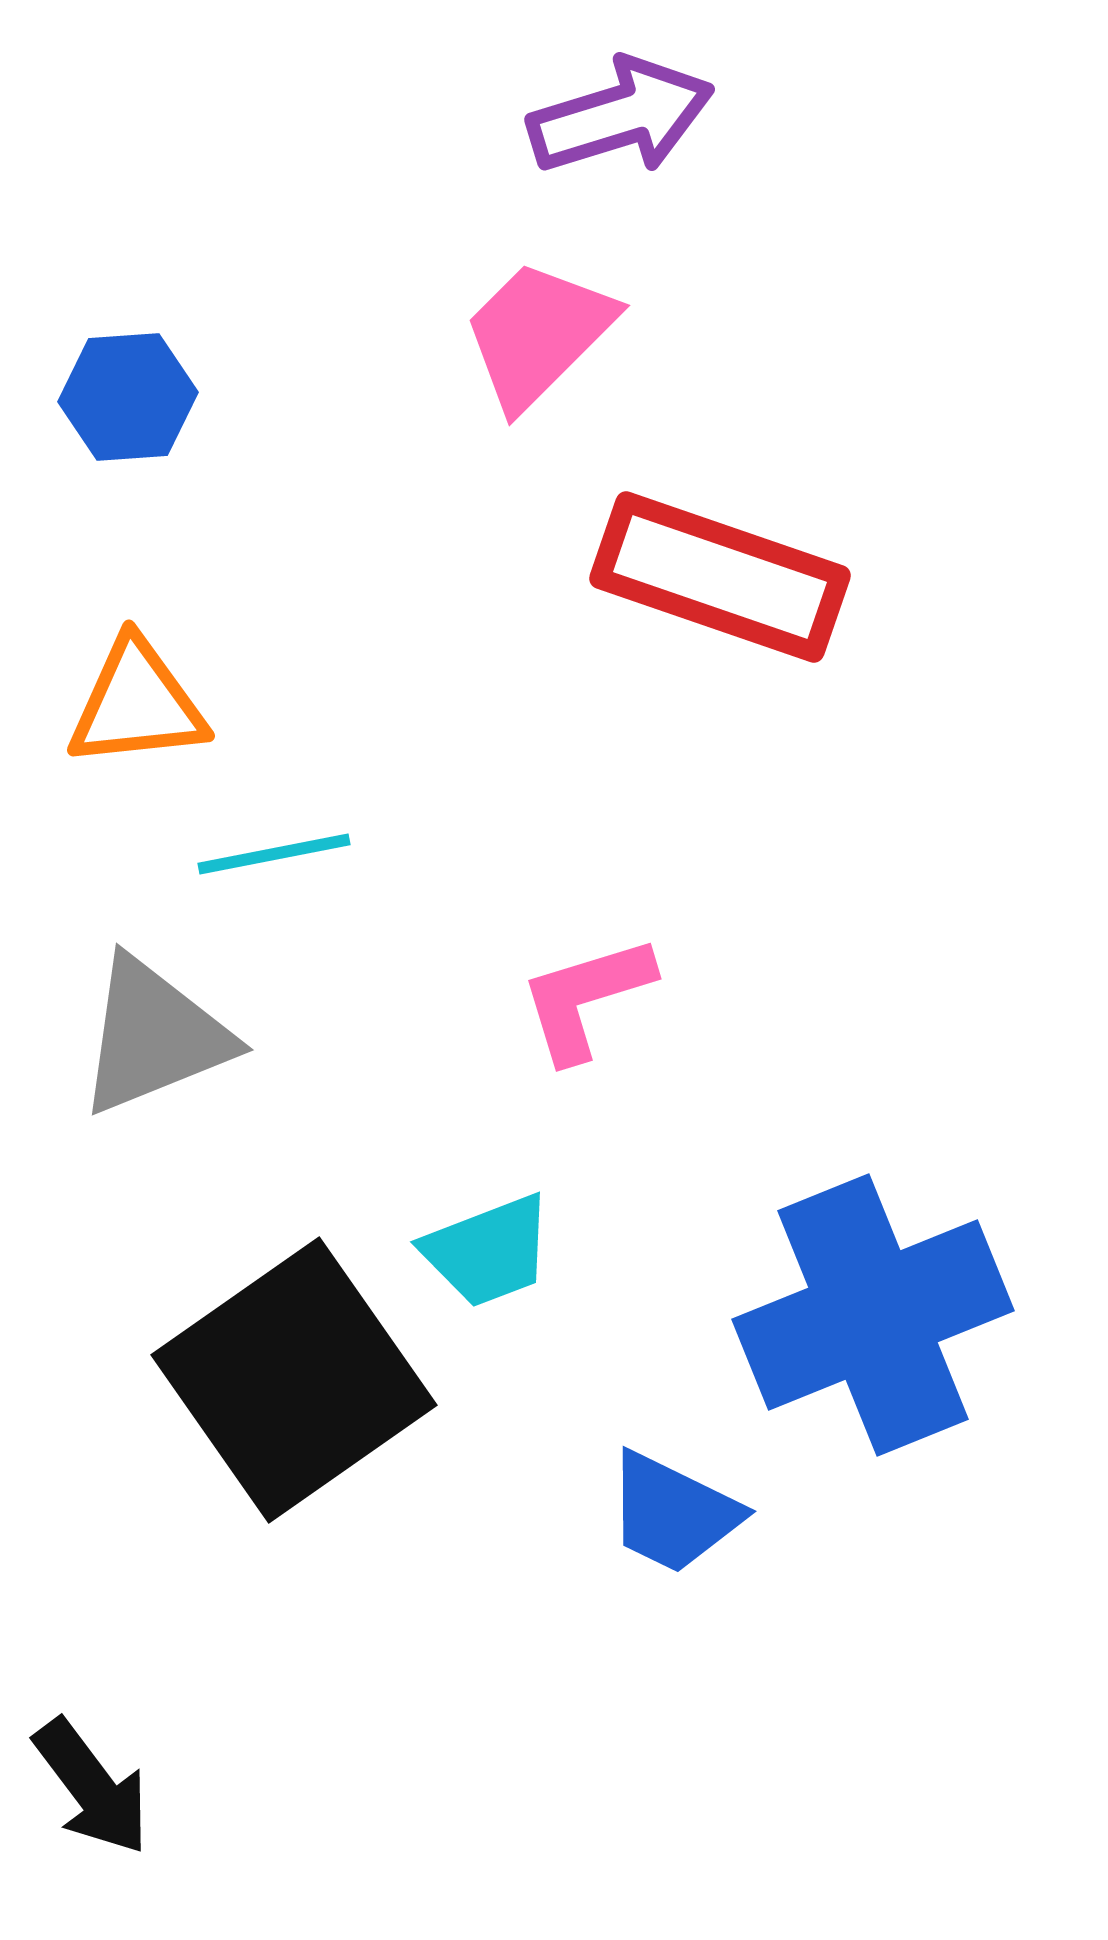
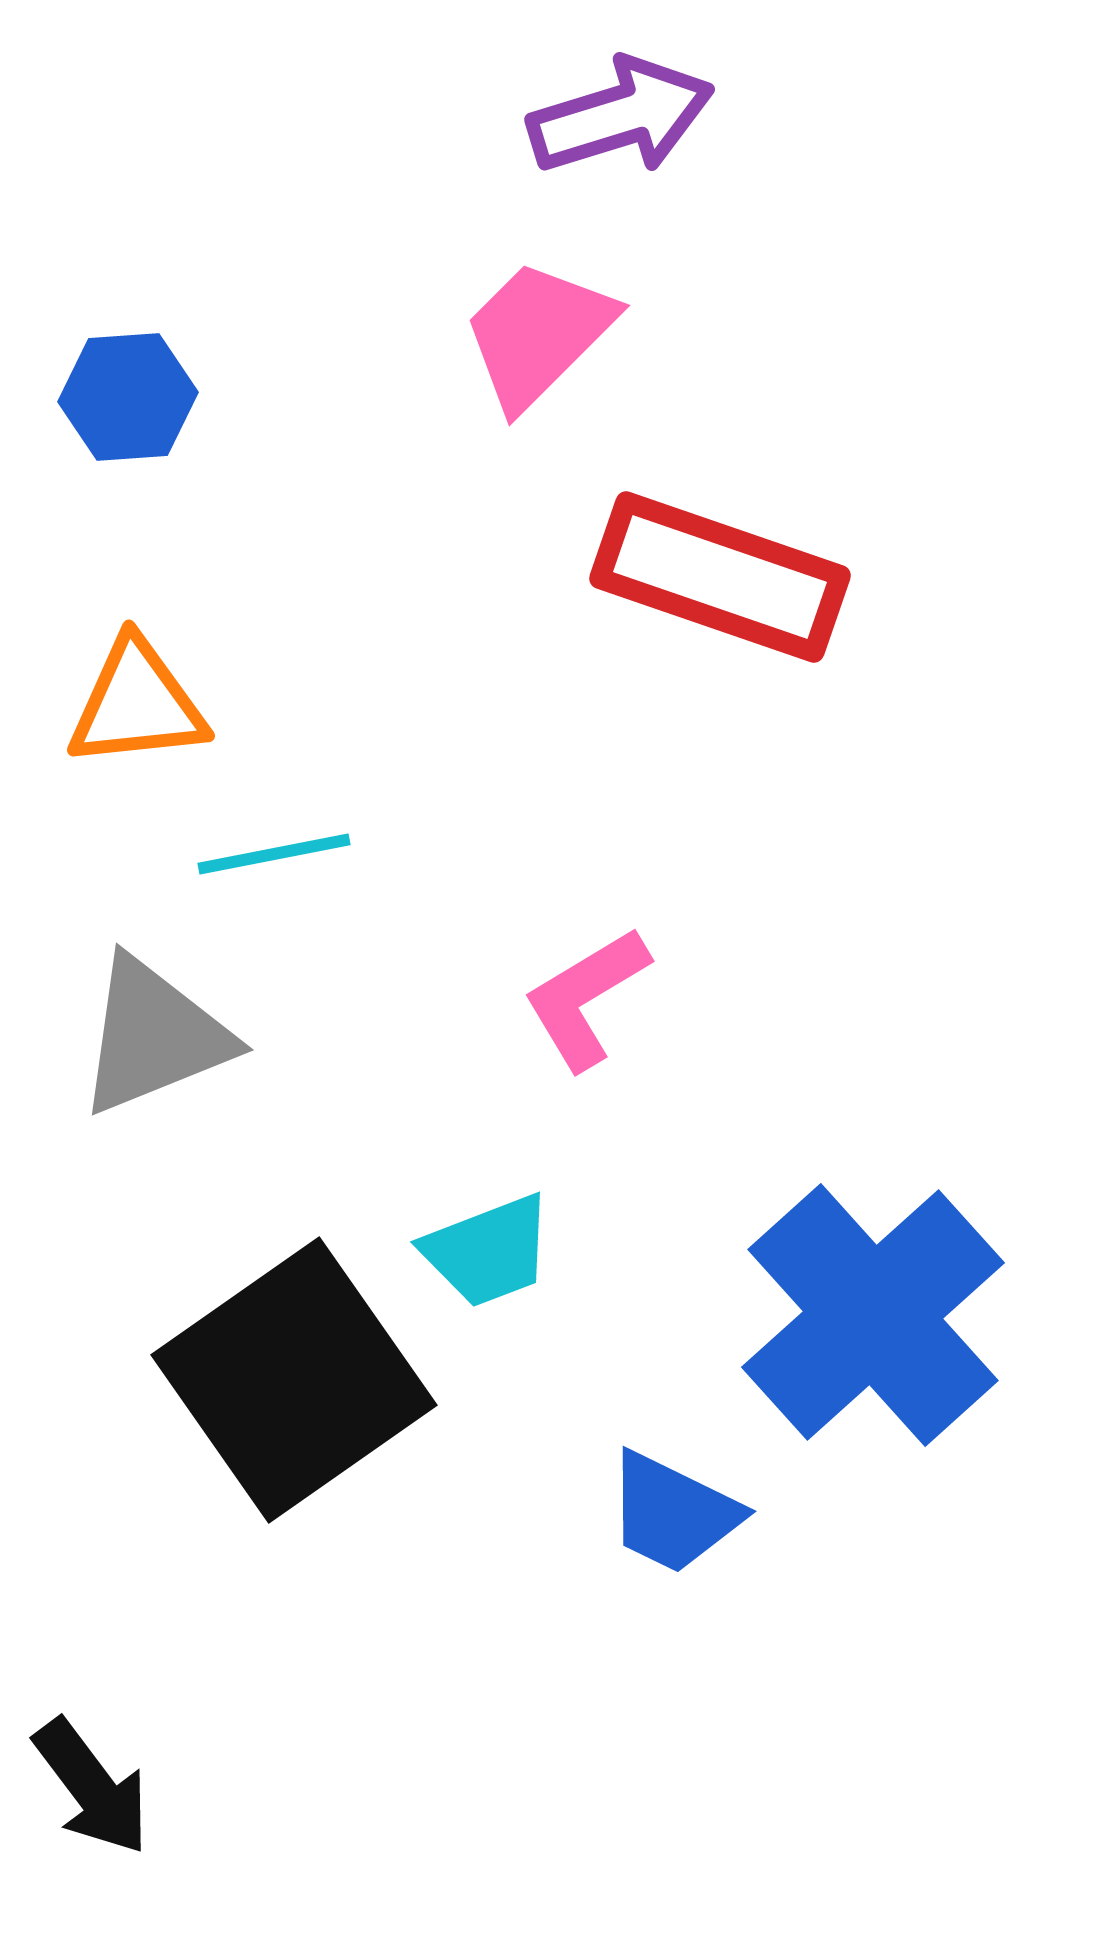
pink L-shape: rotated 14 degrees counterclockwise
blue cross: rotated 20 degrees counterclockwise
